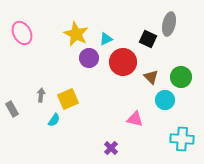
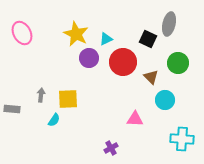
green circle: moved 3 px left, 14 px up
yellow square: rotated 20 degrees clockwise
gray rectangle: rotated 56 degrees counterclockwise
pink triangle: rotated 12 degrees counterclockwise
purple cross: rotated 16 degrees clockwise
